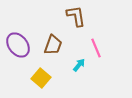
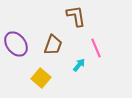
purple ellipse: moved 2 px left, 1 px up
